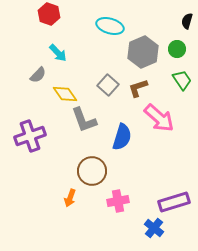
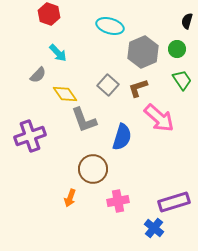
brown circle: moved 1 px right, 2 px up
